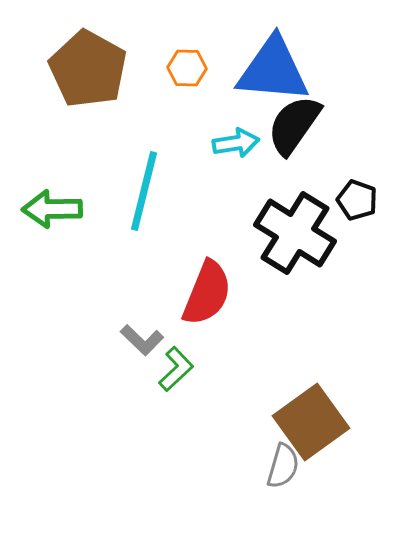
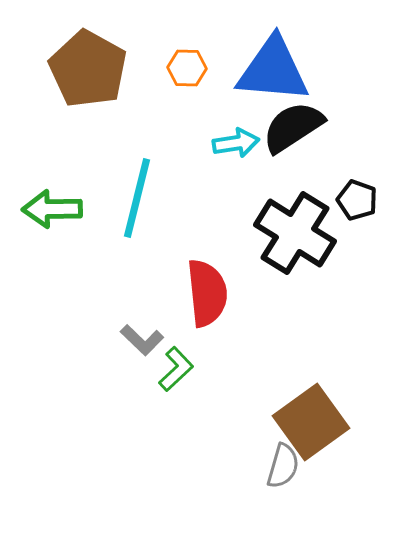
black semicircle: moved 1 px left, 2 px down; rotated 22 degrees clockwise
cyan line: moved 7 px left, 7 px down
red semicircle: rotated 28 degrees counterclockwise
